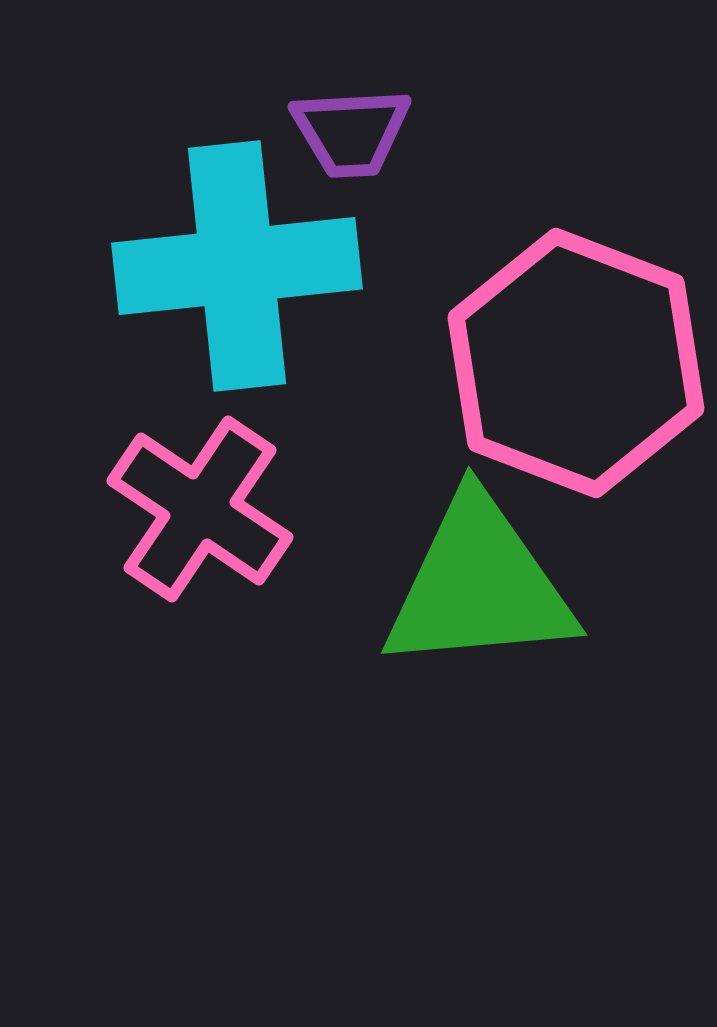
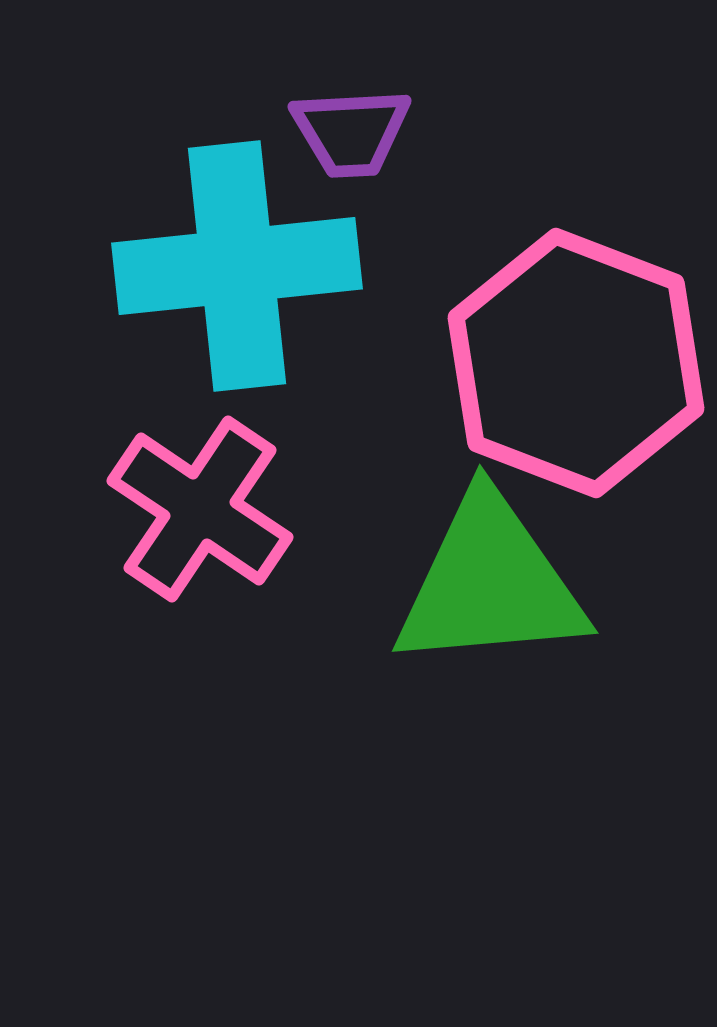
green triangle: moved 11 px right, 2 px up
